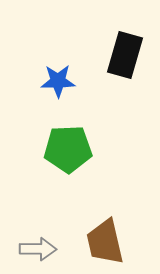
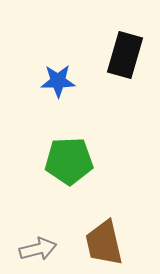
green pentagon: moved 1 px right, 12 px down
brown trapezoid: moved 1 px left, 1 px down
gray arrow: rotated 15 degrees counterclockwise
